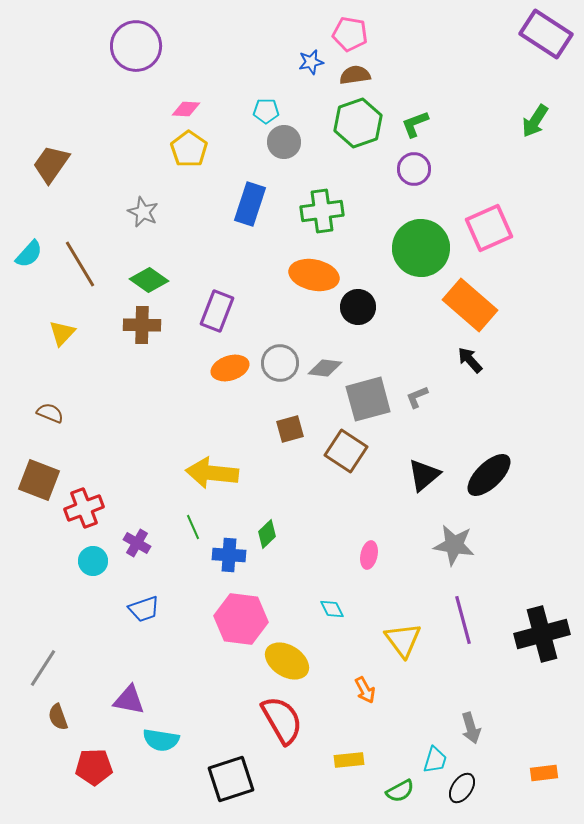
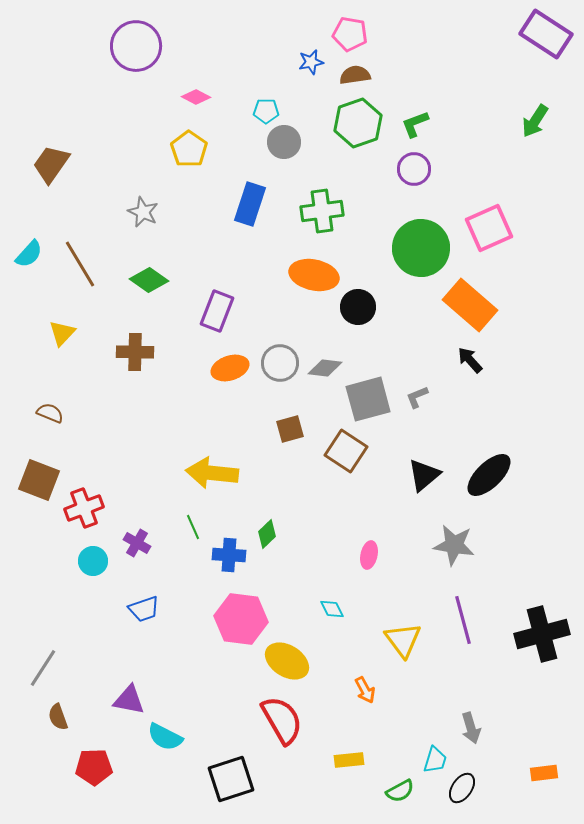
pink diamond at (186, 109): moved 10 px right, 12 px up; rotated 24 degrees clockwise
brown cross at (142, 325): moved 7 px left, 27 px down
cyan semicircle at (161, 740): moved 4 px right, 3 px up; rotated 18 degrees clockwise
